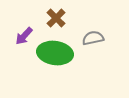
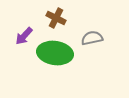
brown cross: rotated 18 degrees counterclockwise
gray semicircle: moved 1 px left
